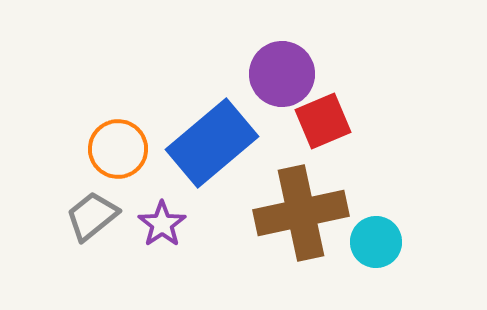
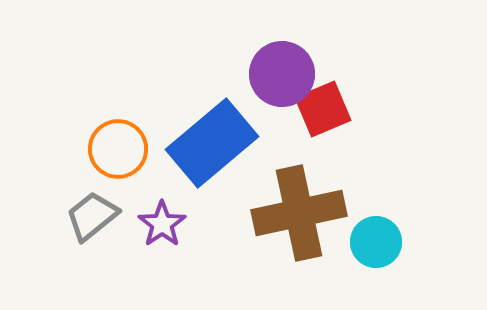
red square: moved 12 px up
brown cross: moved 2 px left
